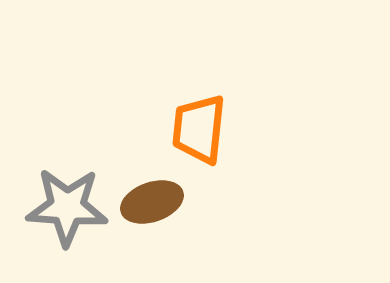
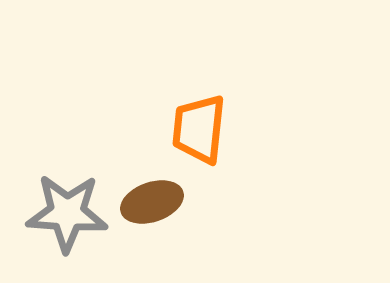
gray star: moved 6 px down
